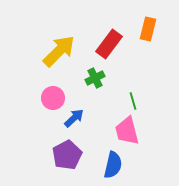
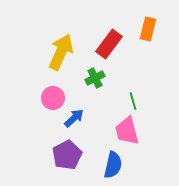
yellow arrow: moved 2 px right, 1 px down; rotated 21 degrees counterclockwise
